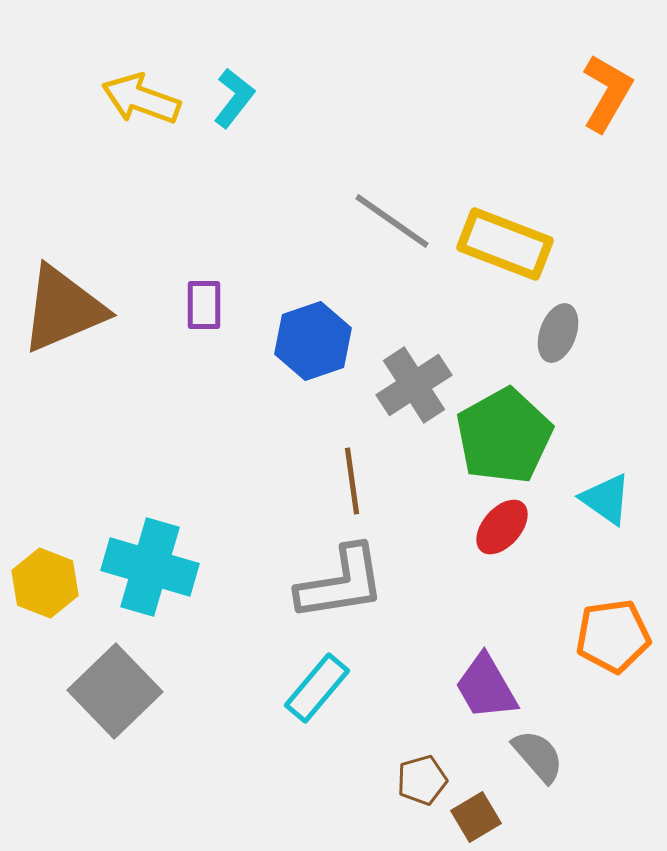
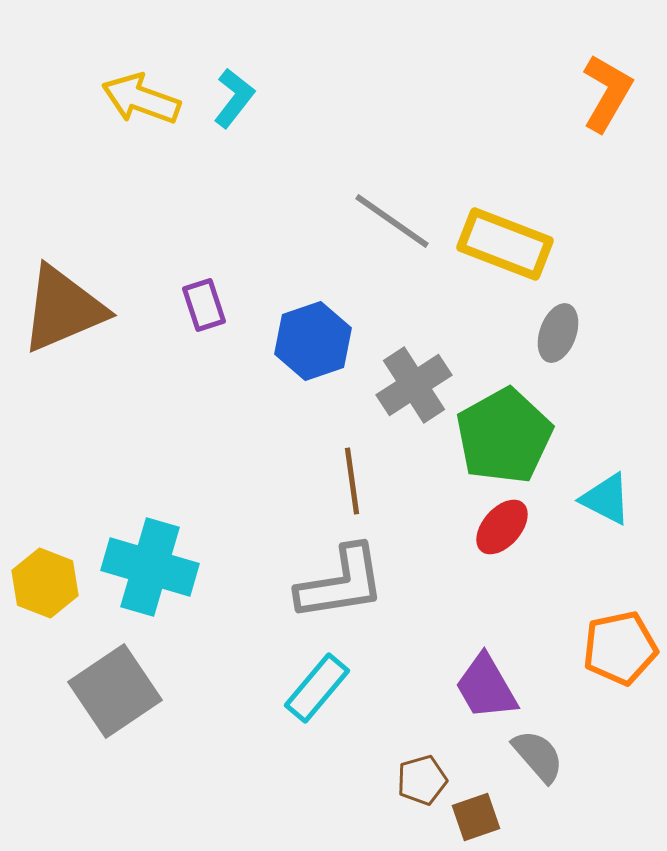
purple rectangle: rotated 18 degrees counterclockwise
cyan triangle: rotated 8 degrees counterclockwise
orange pentagon: moved 7 px right, 12 px down; rotated 4 degrees counterclockwise
gray square: rotated 10 degrees clockwise
brown square: rotated 12 degrees clockwise
